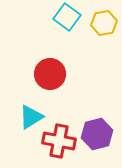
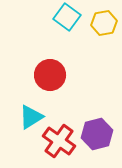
red circle: moved 1 px down
red cross: rotated 24 degrees clockwise
